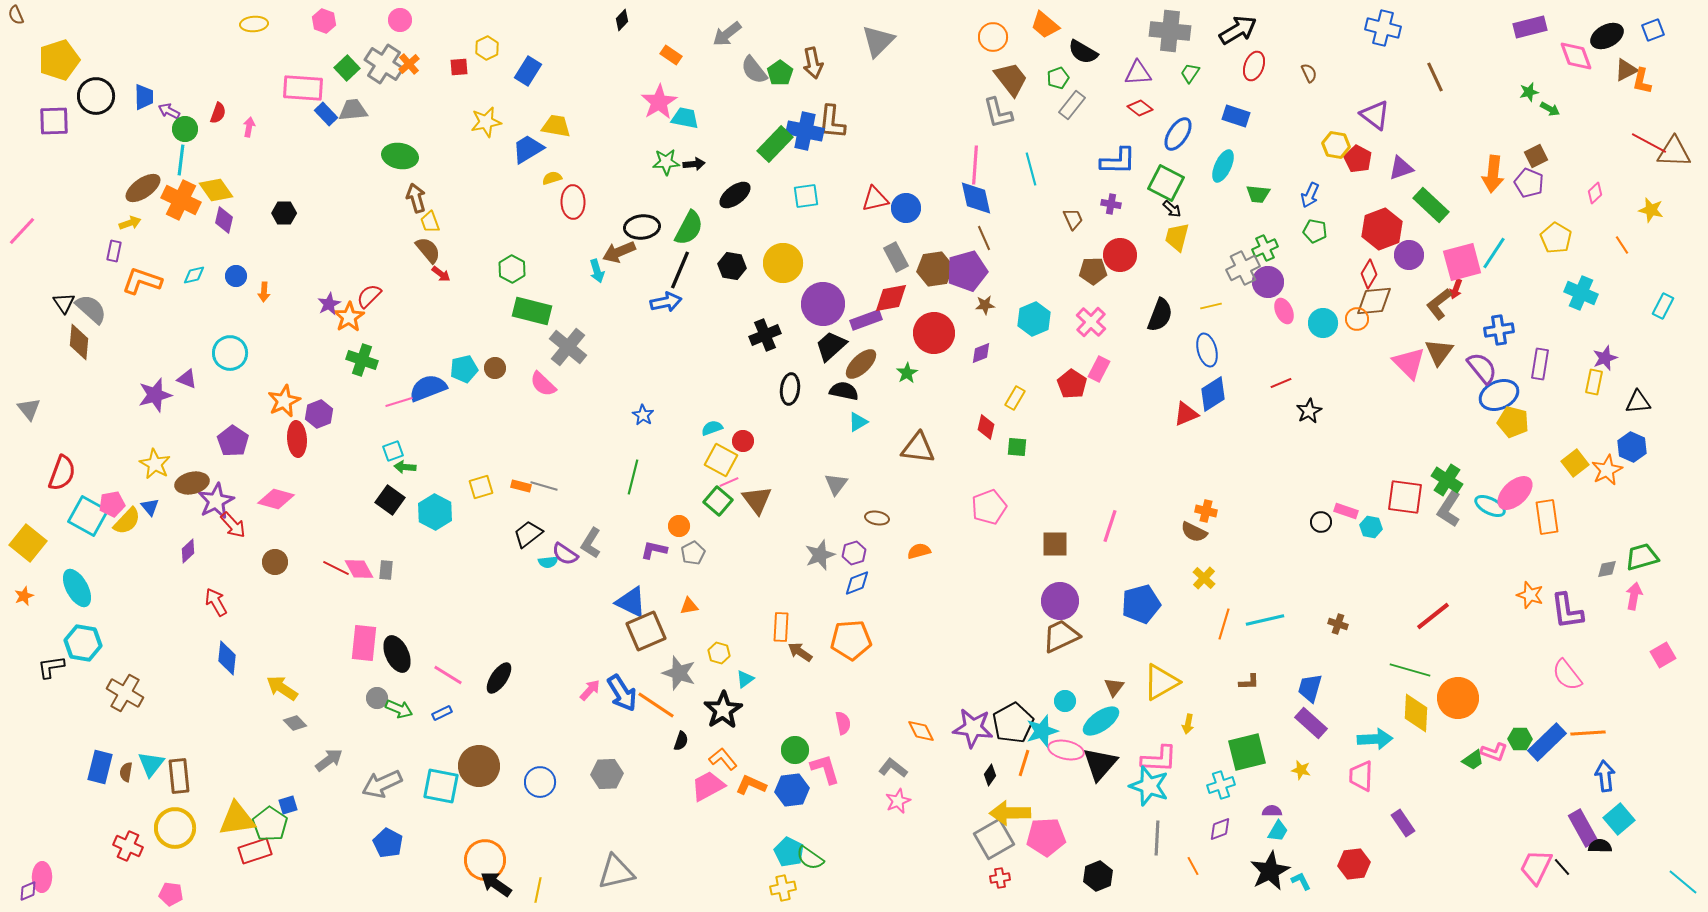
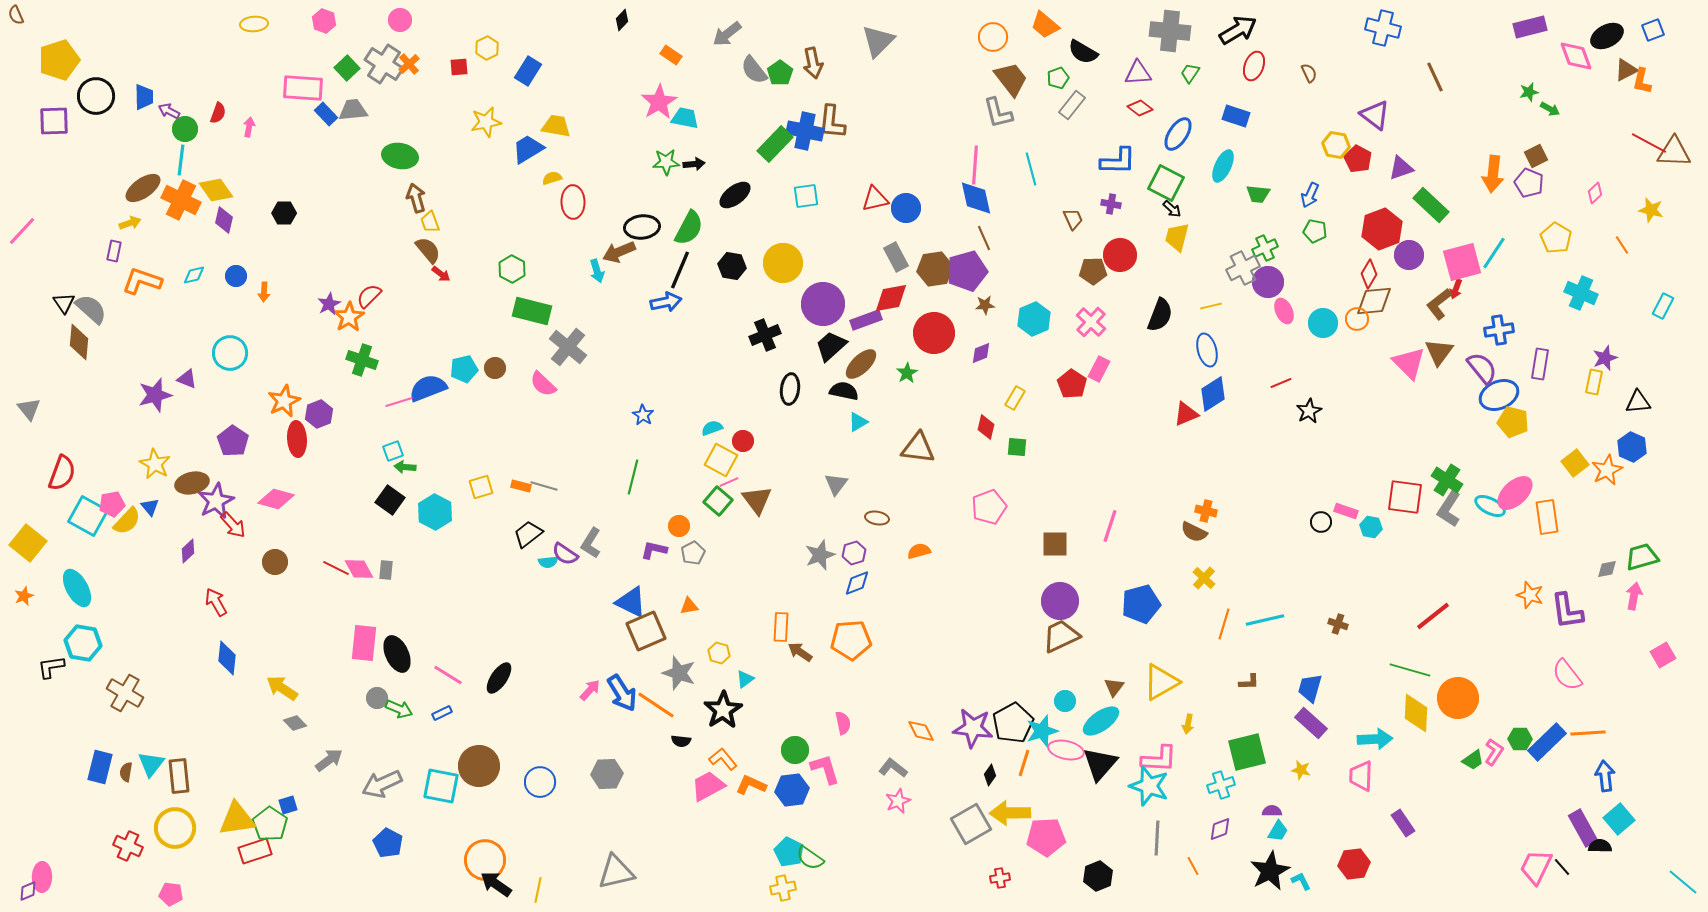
black semicircle at (681, 741): rotated 78 degrees clockwise
pink L-shape at (1494, 752): rotated 76 degrees counterclockwise
gray square at (994, 839): moved 23 px left, 15 px up
